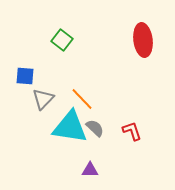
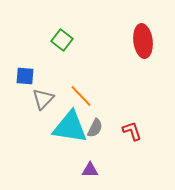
red ellipse: moved 1 px down
orange line: moved 1 px left, 3 px up
gray semicircle: rotated 72 degrees clockwise
